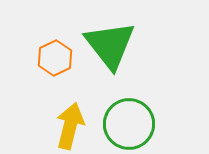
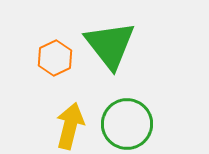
green circle: moved 2 px left
